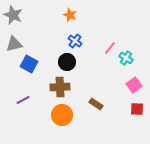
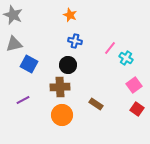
blue cross: rotated 24 degrees counterclockwise
black circle: moved 1 px right, 3 px down
red square: rotated 32 degrees clockwise
